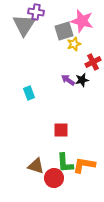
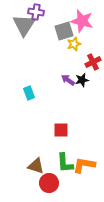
red circle: moved 5 px left, 5 px down
